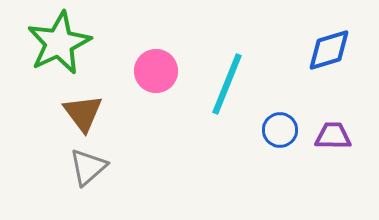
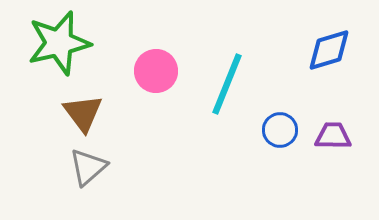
green star: rotated 12 degrees clockwise
